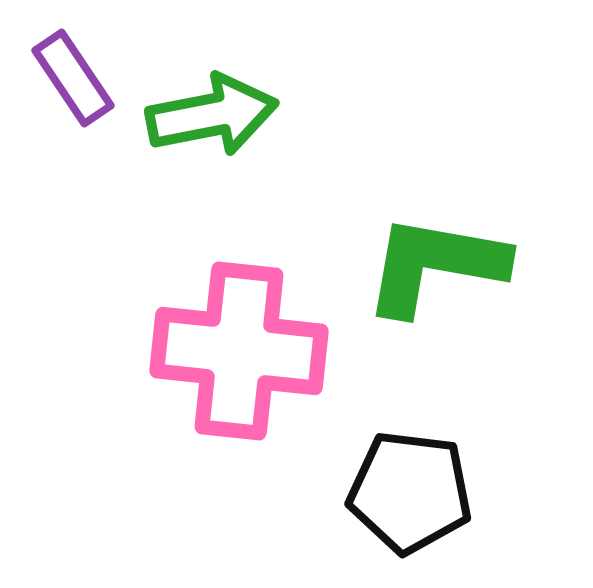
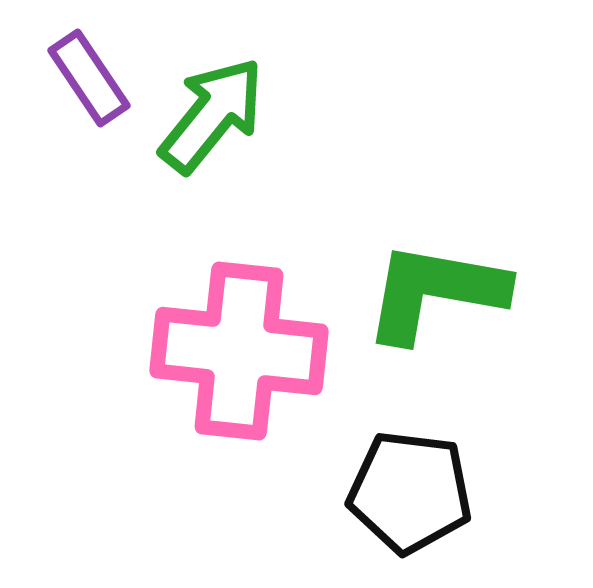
purple rectangle: moved 16 px right
green arrow: rotated 40 degrees counterclockwise
green L-shape: moved 27 px down
